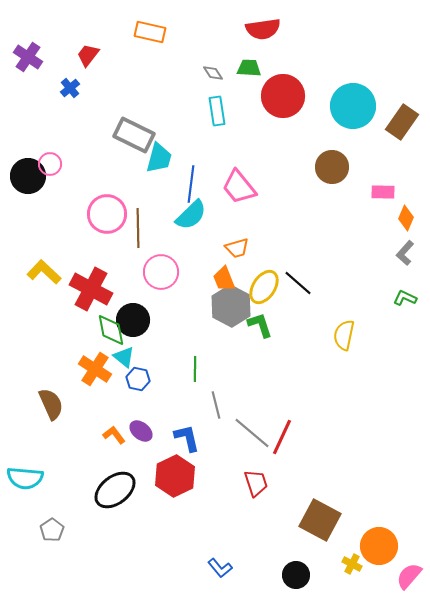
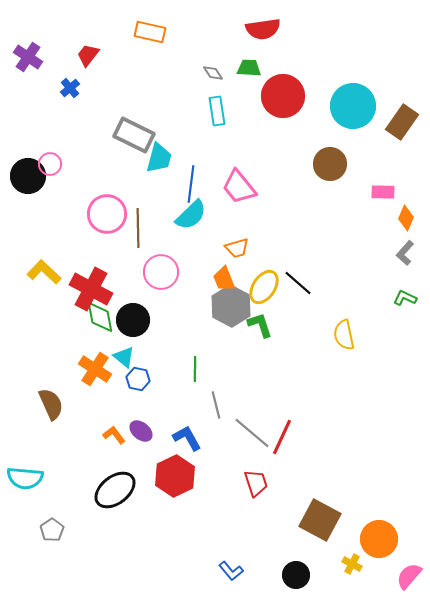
brown circle at (332, 167): moved 2 px left, 3 px up
green diamond at (111, 330): moved 11 px left, 13 px up
yellow semicircle at (344, 335): rotated 24 degrees counterclockwise
blue L-shape at (187, 438): rotated 16 degrees counterclockwise
orange circle at (379, 546): moved 7 px up
blue L-shape at (220, 568): moved 11 px right, 3 px down
